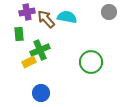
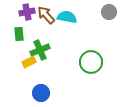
brown arrow: moved 4 px up
